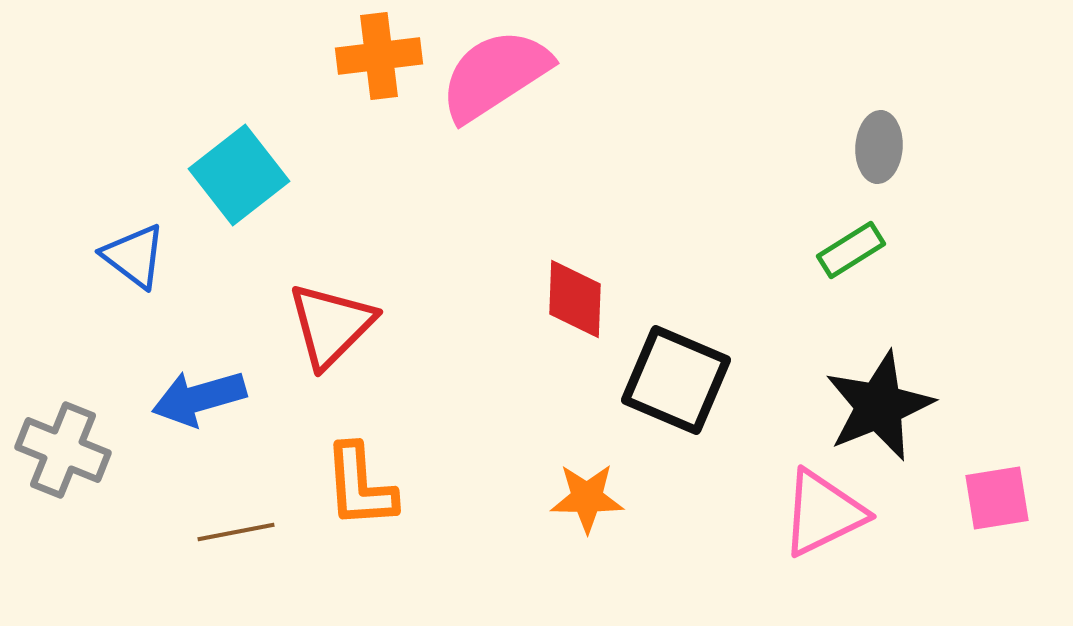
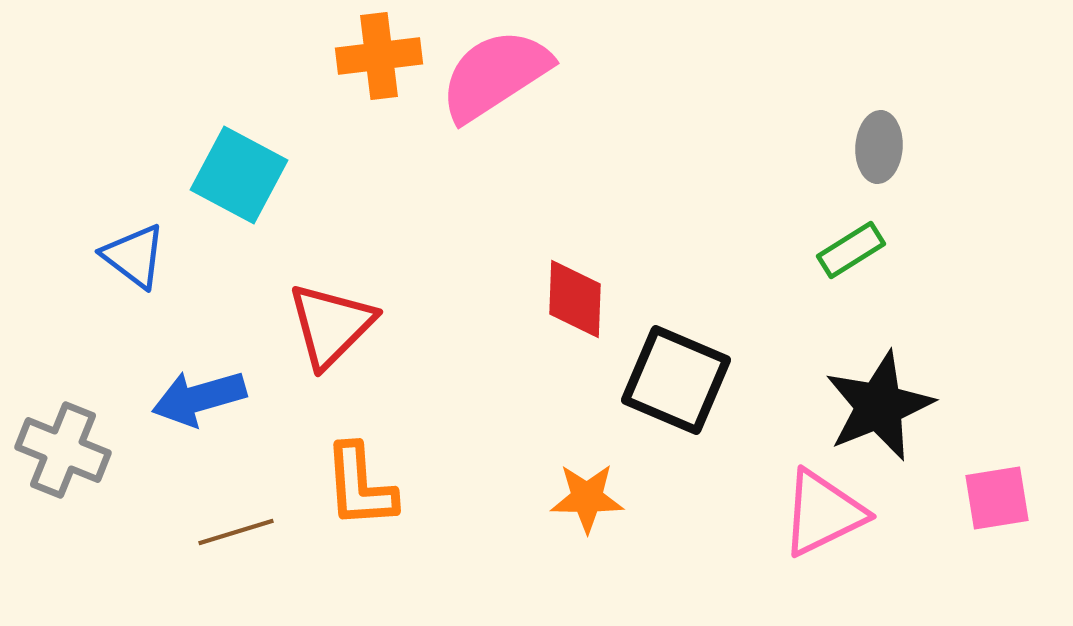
cyan square: rotated 24 degrees counterclockwise
brown line: rotated 6 degrees counterclockwise
